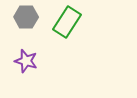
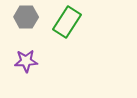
purple star: rotated 20 degrees counterclockwise
